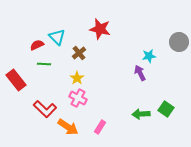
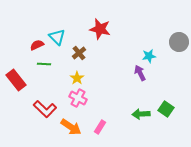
orange arrow: moved 3 px right
